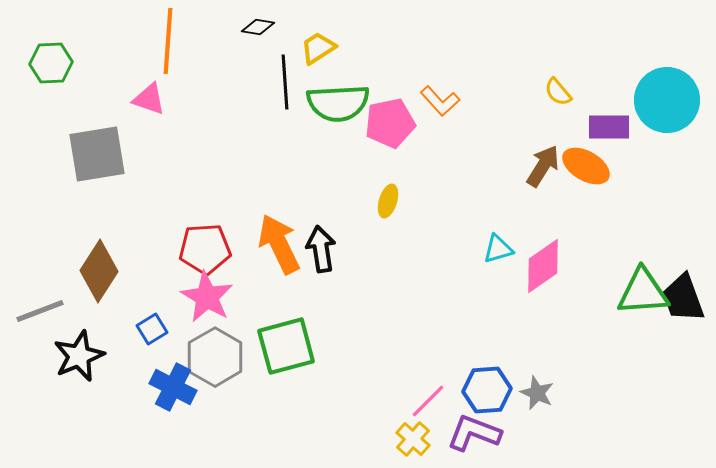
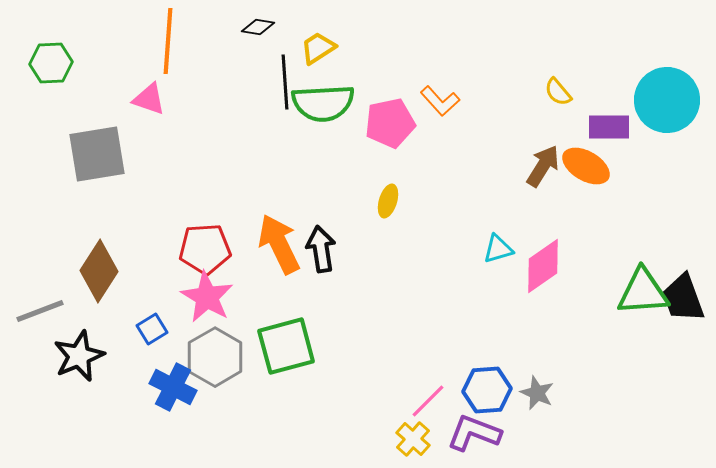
green semicircle: moved 15 px left
